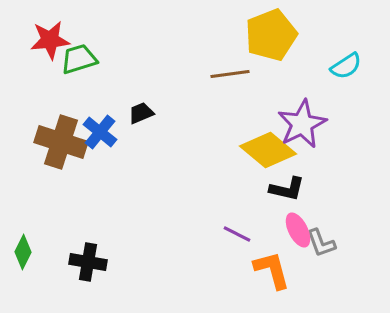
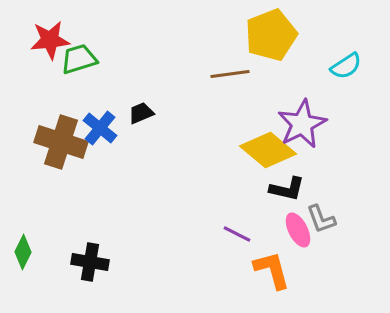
blue cross: moved 4 px up
gray L-shape: moved 24 px up
black cross: moved 2 px right
